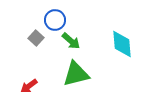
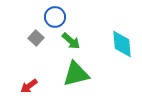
blue circle: moved 3 px up
